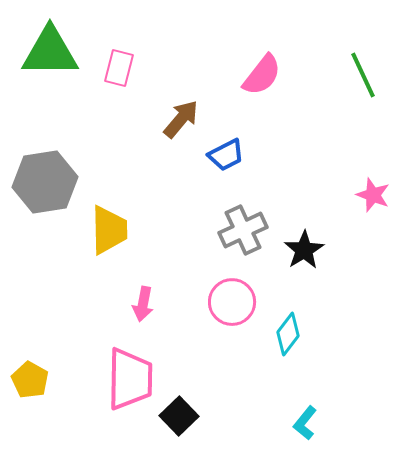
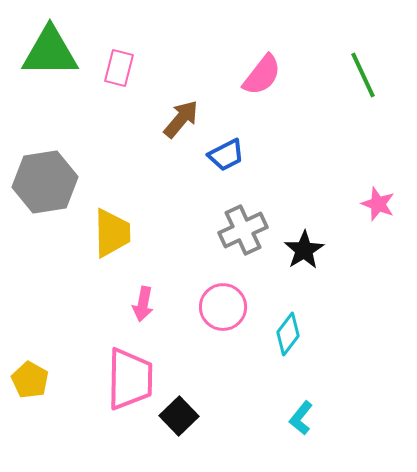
pink star: moved 5 px right, 9 px down
yellow trapezoid: moved 3 px right, 3 px down
pink circle: moved 9 px left, 5 px down
cyan L-shape: moved 4 px left, 5 px up
